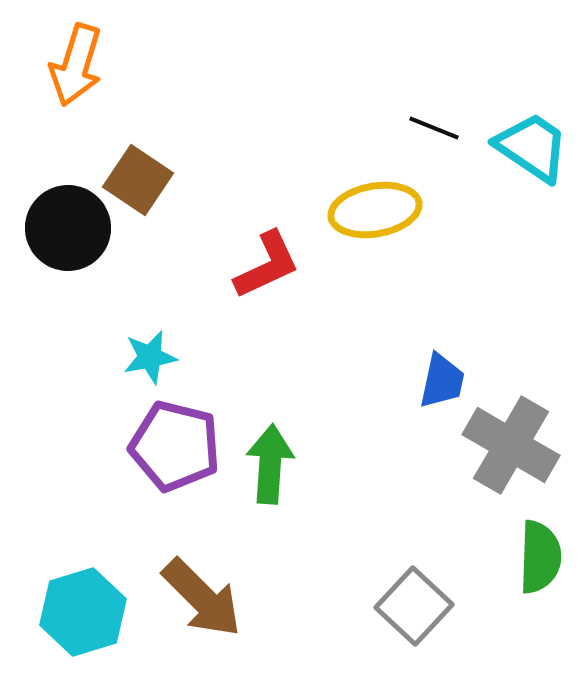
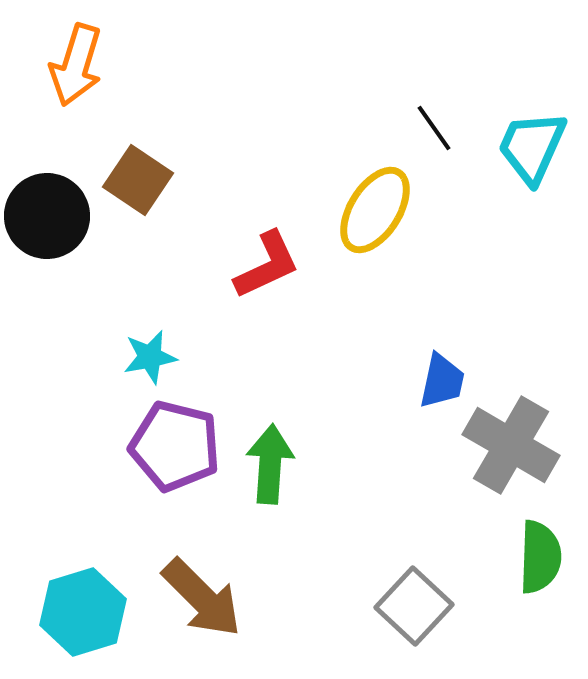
black line: rotated 33 degrees clockwise
cyan trapezoid: rotated 100 degrees counterclockwise
yellow ellipse: rotated 48 degrees counterclockwise
black circle: moved 21 px left, 12 px up
